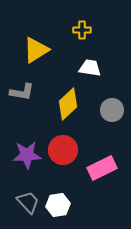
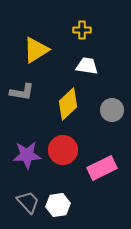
white trapezoid: moved 3 px left, 2 px up
